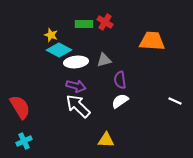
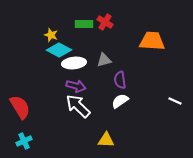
white ellipse: moved 2 px left, 1 px down
